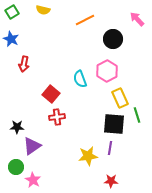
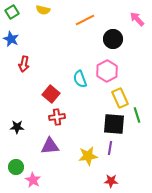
purple triangle: moved 18 px right; rotated 30 degrees clockwise
